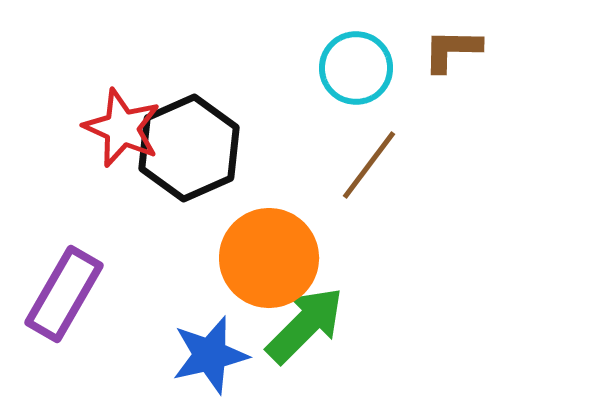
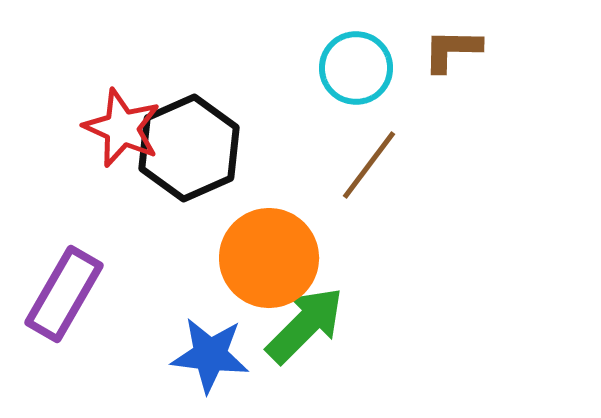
blue star: rotated 20 degrees clockwise
